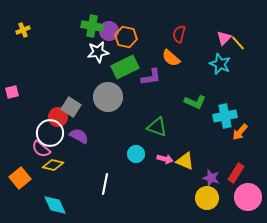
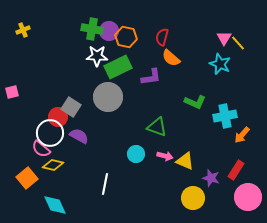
green cross: moved 3 px down
red semicircle: moved 17 px left, 3 px down
pink triangle: rotated 14 degrees counterclockwise
white star: moved 1 px left, 4 px down; rotated 10 degrees clockwise
green rectangle: moved 7 px left
orange arrow: moved 2 px right, 3 px down
pink arrow: moved 3 px up
red rectangle: moved 3 px up
orange square: moved 7 px right
yellow circle: moved 14 px left
